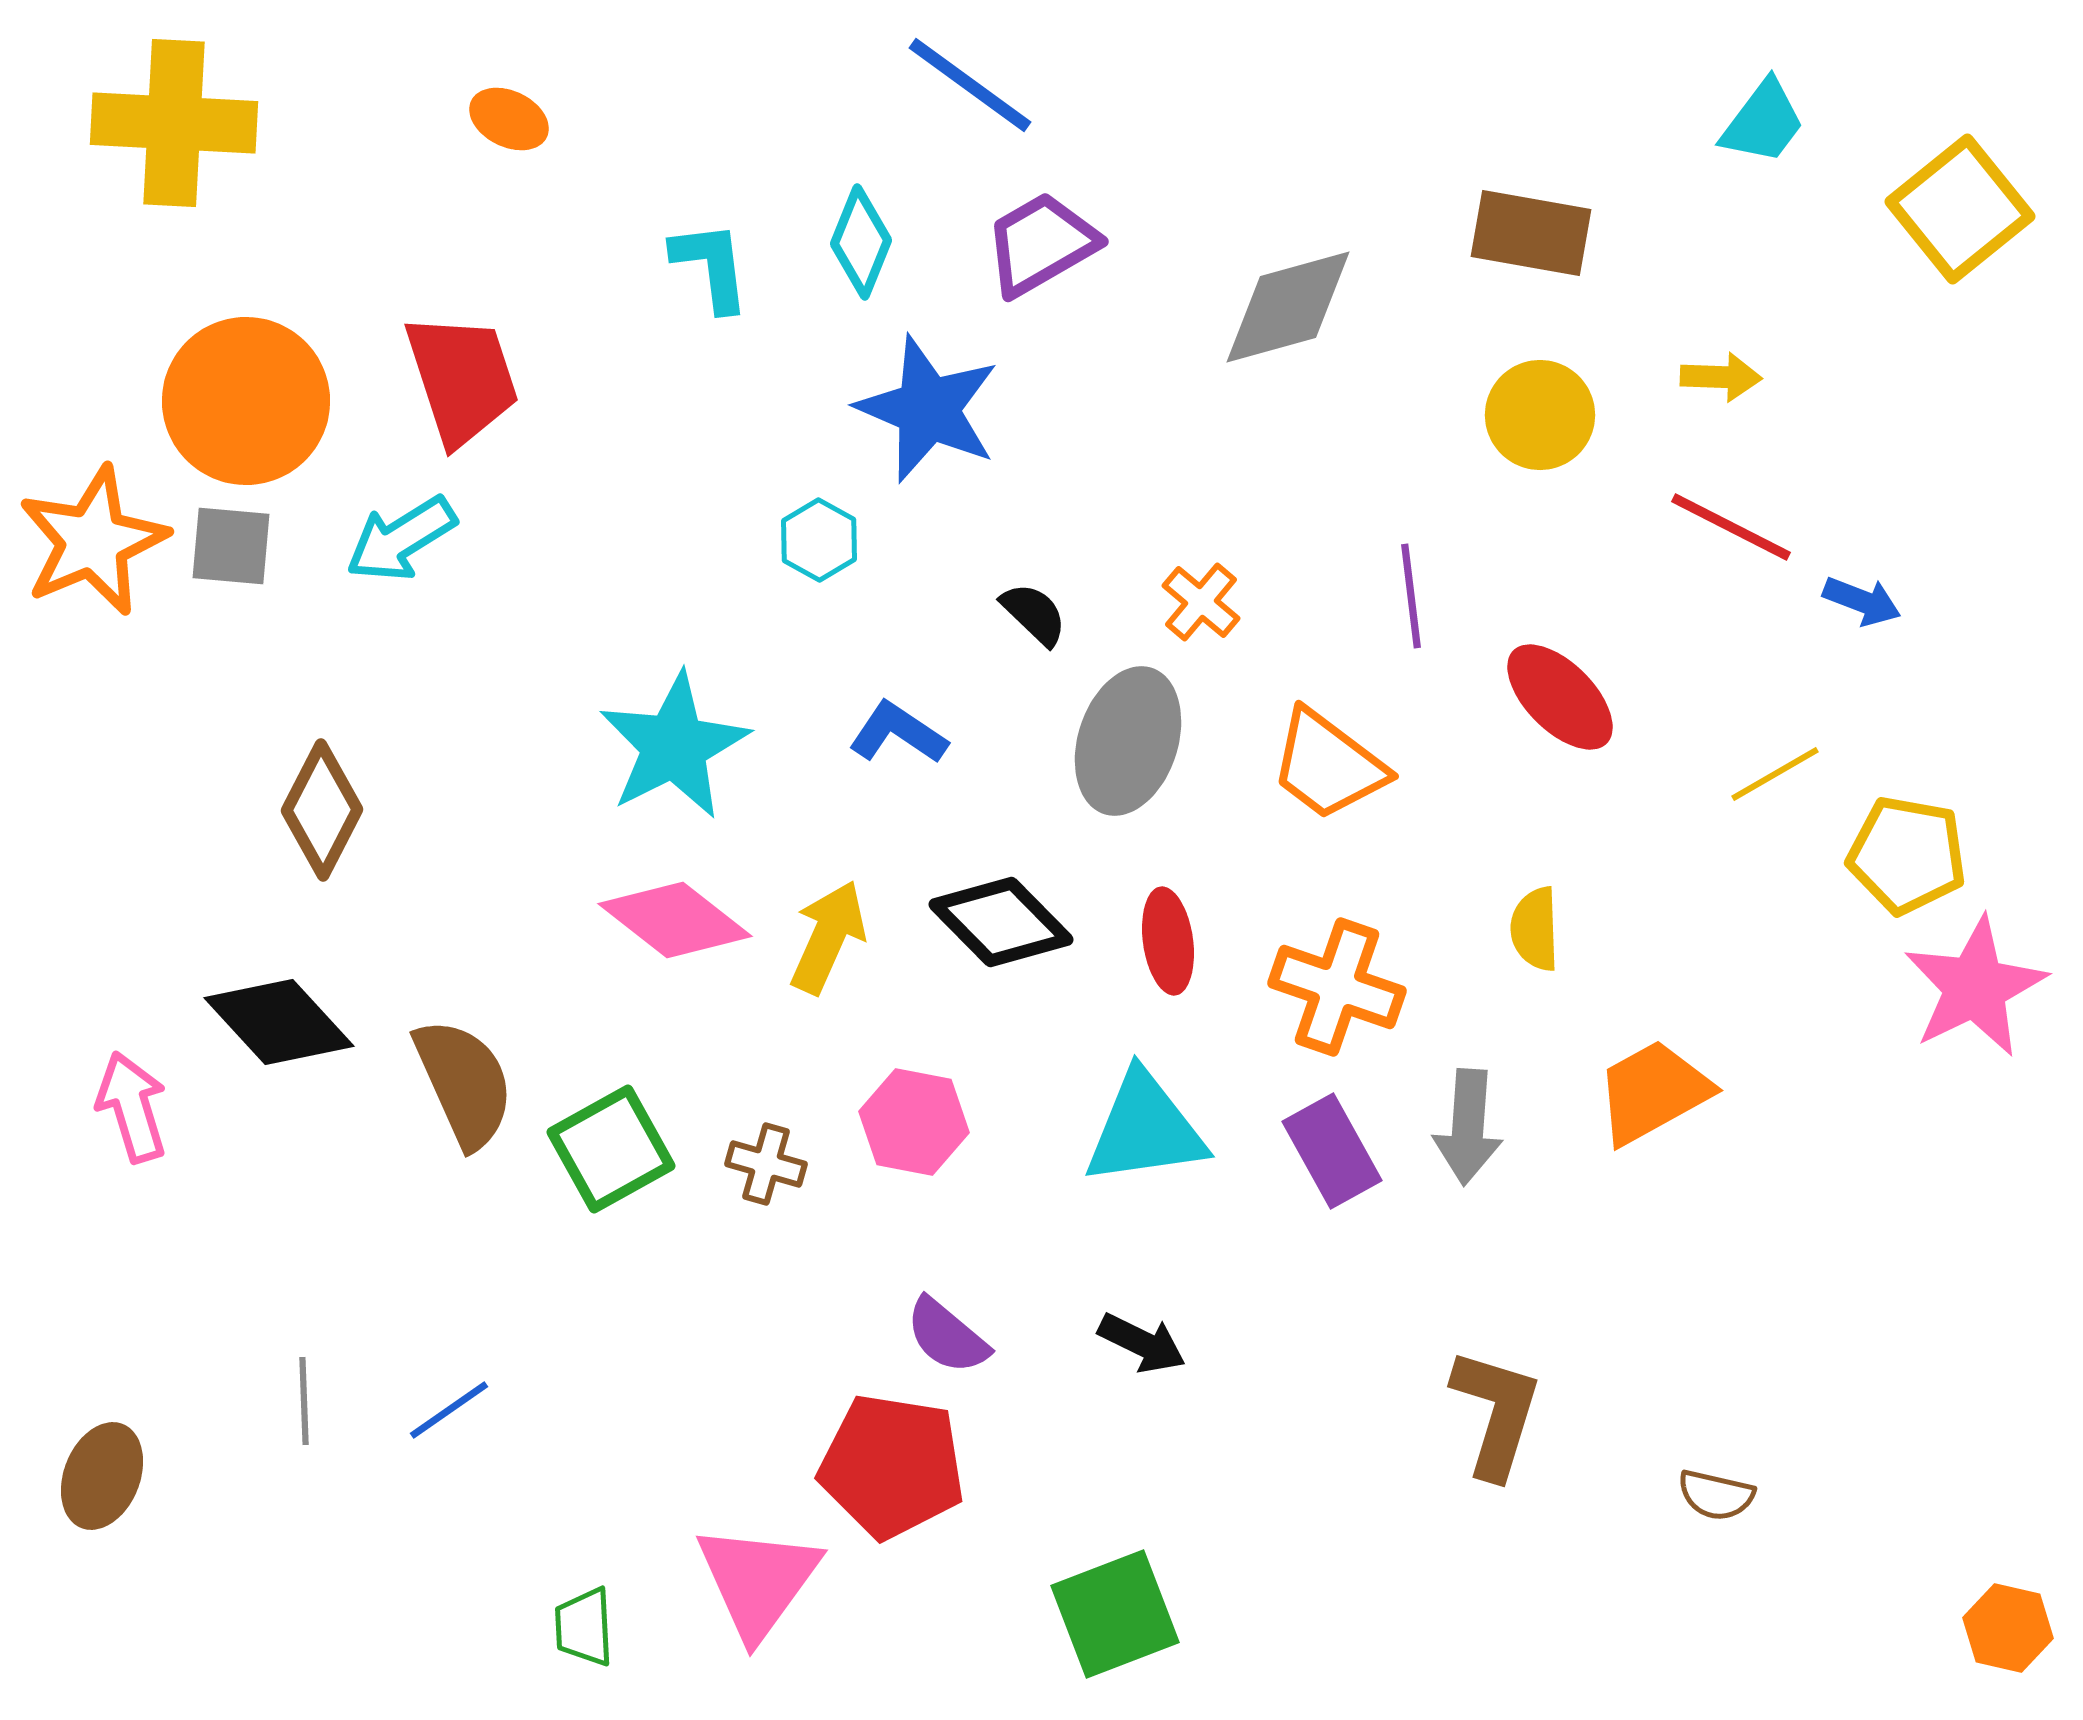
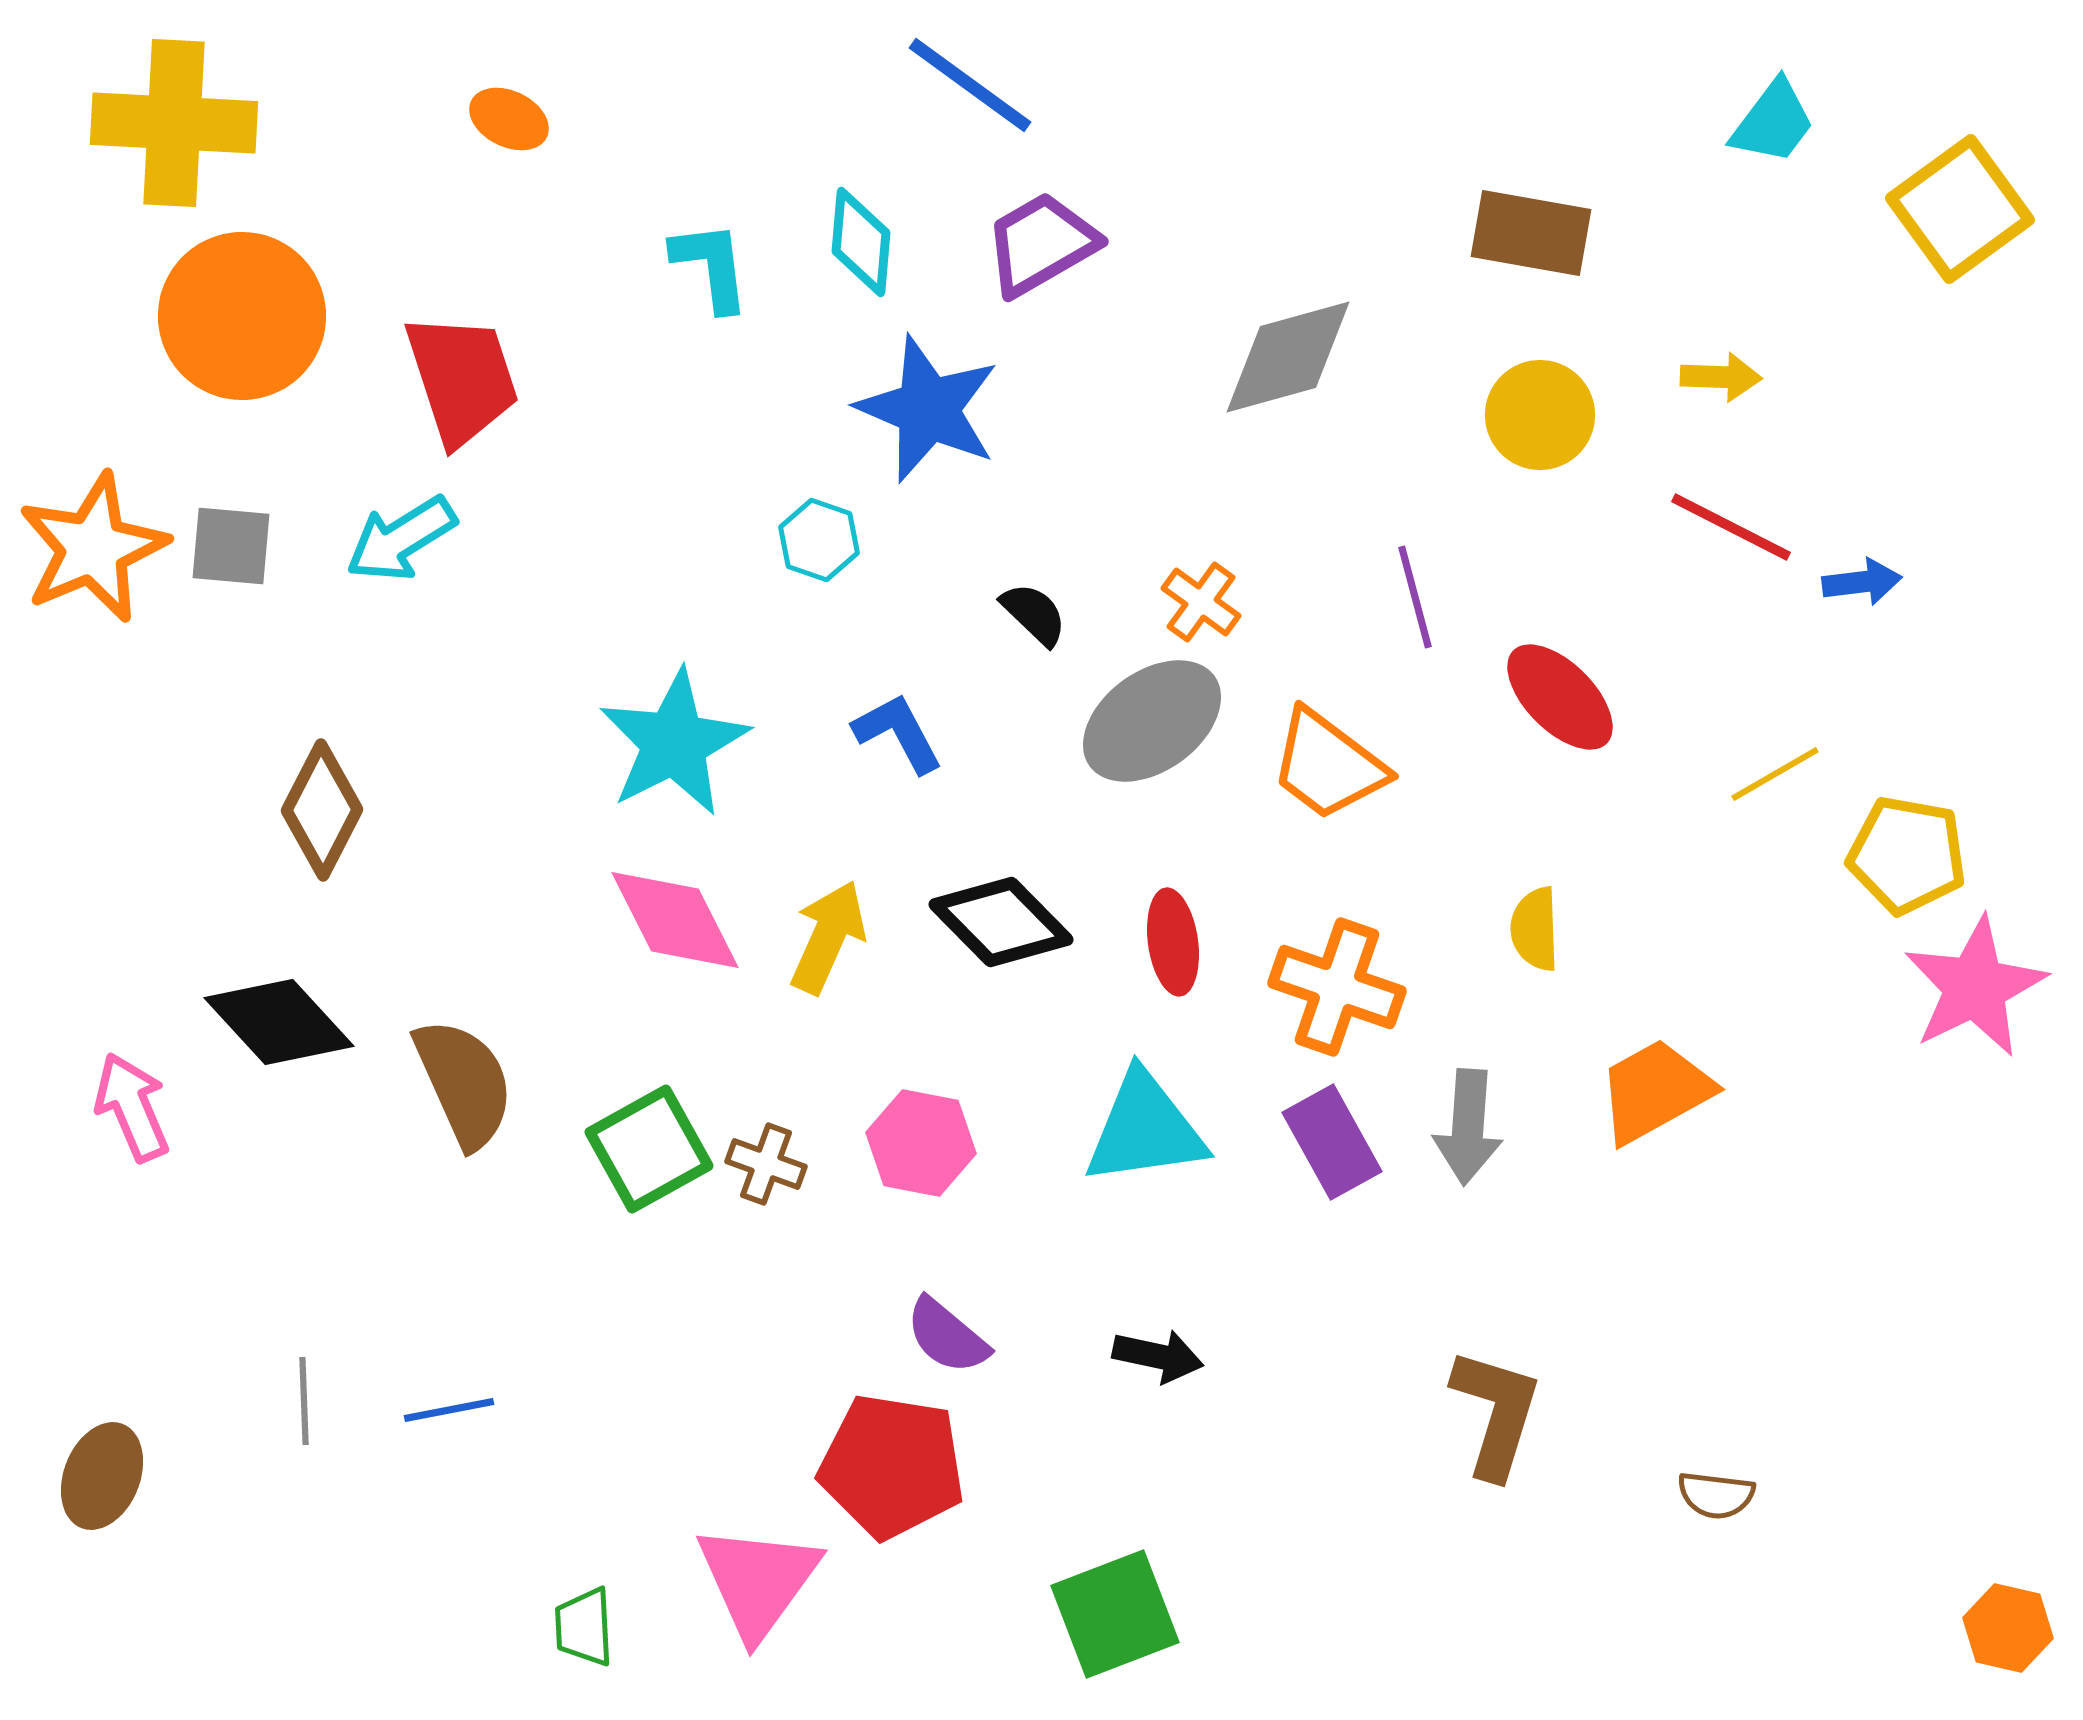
cyan trapezoid at (1763, 122): moved 10 px right
yellow square at (1960, 209): rotated 3 degrees clockwise
cyan diamond at (861, 242): rotated 17 degrees counterclockwise
gray diamond at (1288, 307): moved 50 px down
orange circle at (246, 401): moved 4 px left, 85 px up
cyan hexagon at (819, 540): rotated 10 degrees counterclockwise
orange star at (93, 541): moved 7 px down
purple line at (1411, 596): moved 4 px right, 1 px down; rotated 8 degrees counterclockwise
blue arrow at (1862, 601): moved 19 px up; rotated 28 degrees counterclockwise
orange cross at (1201, 602): rotated 4 degrees counterclockwise
blue L-shape at (898, 733): rotated 28 degrees clockwise
gray ellipse at (1128, 741): moved 24 px right, 20 px up; rotated 36 degrees clockwise
cyan star at (674, 746): moved 3 px up
pink diamond at (675, 920): rotated 25 degrees clockwise
red ellipse at (1168, 941): moved 5 px right, 1 px down
orange trapezoid at (1653, 1092): moved 2 px right, 1 px up
pink arrow at (132, 1107): rotated 6 degrees counterclockwise
pink hexagon at (914, 1122): moved 7 px right, 21 px down
green square at (611, 1149): moved 38 px right
purple rectangle at (1332, 1151): moved 9 px up
brown cross at (766, 1164): rotated 4 degrees clockwise
black arrow at (1142, 1343): moved 16 px right, 13 px down; rotated 14 degrees counterclockwise
blue line at (449, 1410): rotated 24 degrees clockwise
brown semicircle at (1716, 1495): rotated 6 degrees counterclockwise
